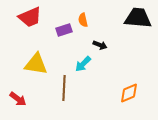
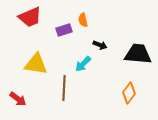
black trapezoid: moved 36 px down
orange diamond: rotated 30 degrees counterclockwise
